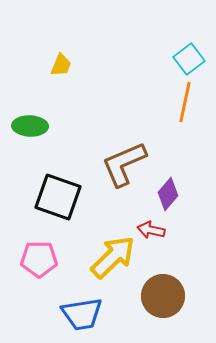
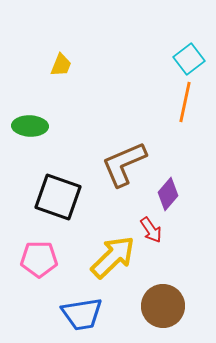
red arrow: rotated 136 degrees counterclockwise
brown circle: moved 10 px down
